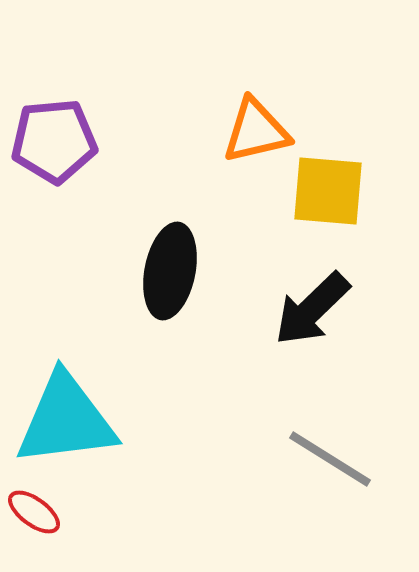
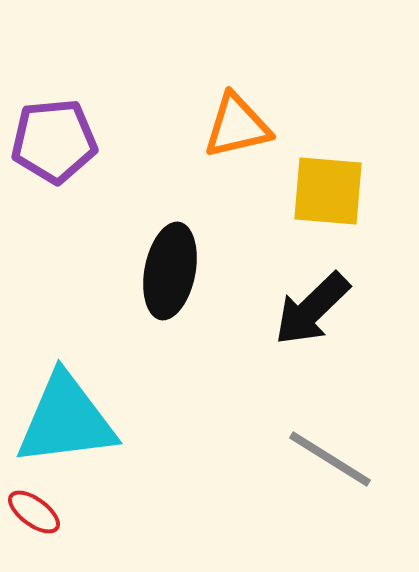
orange triangle: moved 19 px left, 5 px up
